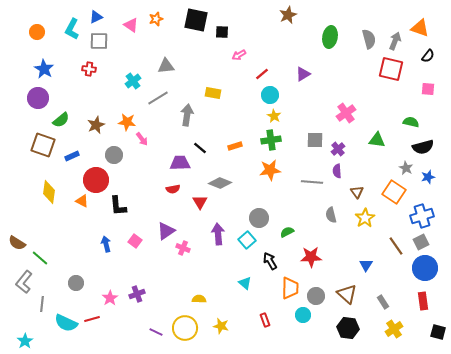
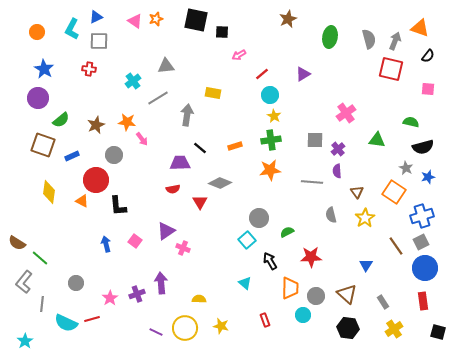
brown star at (288, 15): moved 4 px down
pink triangle at (131, 25): moved 4 px right, 4 px up
purple arrow at (218, 234): moved 57 px left, 49 px down
